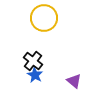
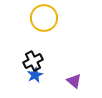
black cross: rotated 24 degrees clockwise
blue star: rotated 14 degrees clockwise
